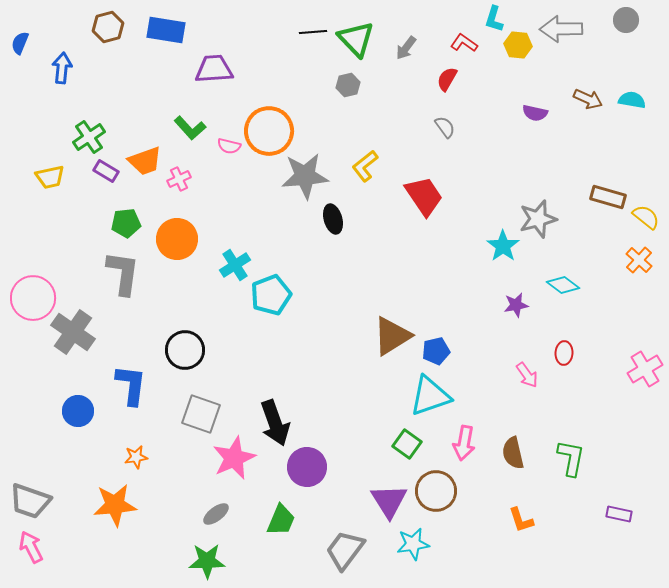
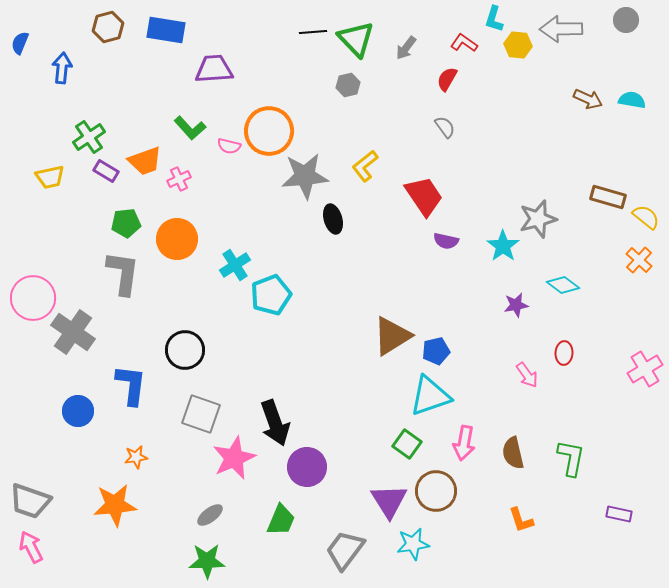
purple semicircle at (535, 113): moved 89 px left, 128 px down
gray ellipse at (216, 514): moved 6 px left, 1 px down
